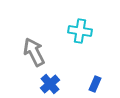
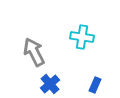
cyan cross: moved 2 px right, 6 px down
blue rectangle: moved 1 px down
